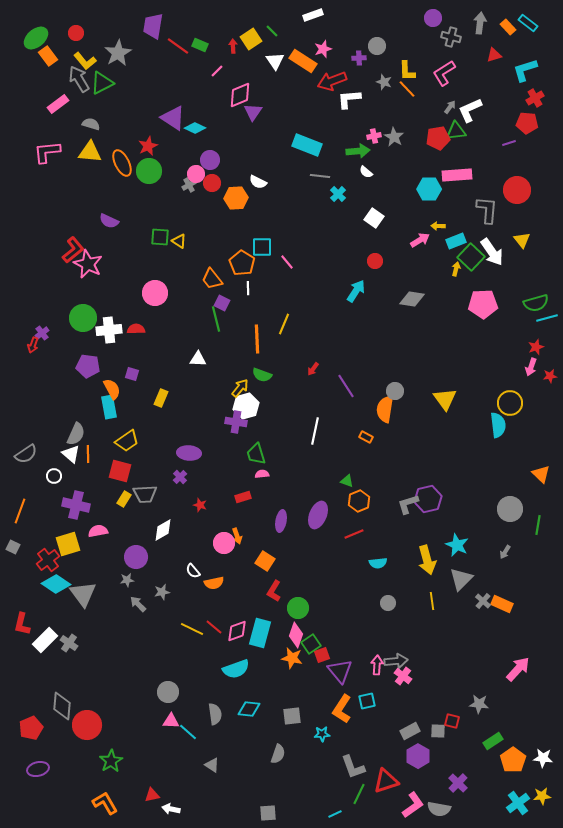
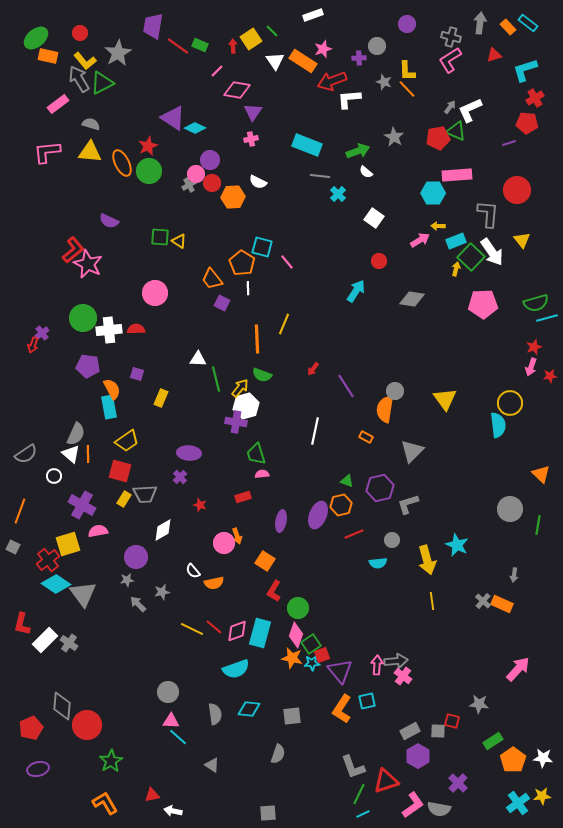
purple circle at (433, 18): moved 26 px left, 6 px down
red circle at (76, 33): moved 4 px right
orange rectangle at (48, 56): rotated 42 degrees counterclockwise
pink L-shape at (444, 73): moved 6 px right, 13 px up
pink diamond at (240, 95): moved 3 px left, 5 px up; rotated 32 degrees clockwise
green triangle at (456, 131): rotated 30 degrees clockwise
pink cross at (374, 136): moved 123 px left, 3 px down
green arrow at (358, 151): rotated 15 degrees counterclockwise
cyan hexagon at (429, 189): moved 4 px right, 4 px down
orange hexagon at (236, 198): moved 3 px left, 1 px up
gray L-shape at (487, 210): moved 1 px right, 4 px down
cyan square at (262, 247): rotated 15 degrees clockwise
red circle at (375, 261): moved 4 px right
green line at (216, 319): moved 60 px down
red star at (536, 347): moved 2 px left
purple square at (132, 374): moved 5 px right
purple hexagon at (428, 499): moved 48 px left, 11 px up
orange hexagon at (359, 501): moved 18 px left, 4 px down; rotated 10 degrees clockwise
purple cross at (76, 505): moved 6 px right; rotated 16 degrees clockwise
gray arrow at (505, 552): moved 9 px right, 23 px down; rotated 24 degrees counterclockwise
gray triangle at (461, 579): moved 49 px left, 128 px up
gray circle at (388, 603): moved 4 px right, 63 px up
cyan line at (188, 732): moved 10 px left, 5 px down
cyan star at (322, 734): moved 10 px left, 71 px up
white arrow at (171, 809): moved 2 px right, 2 px down
cyan line at (335, 814): moved 28 px right
